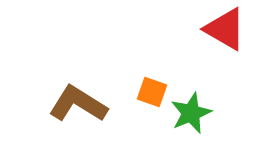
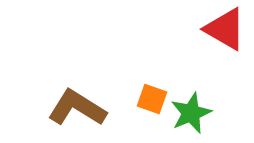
orange square: moved 7 px down
brown L-shape: moved 1 px left, 4 px down
